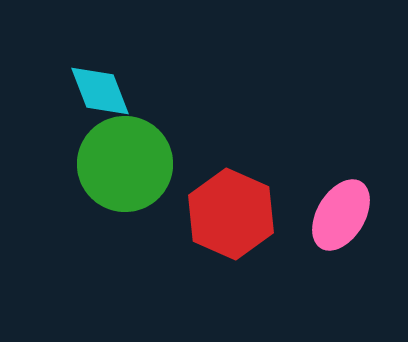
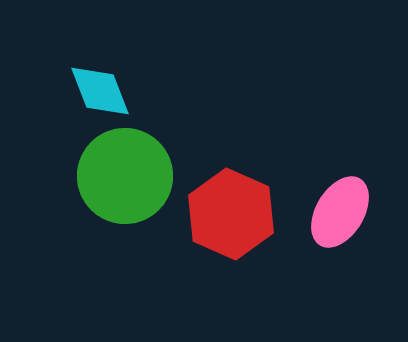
green circle: moved 12 px down
pink ellipse: moved 1 px left, 3 px up
